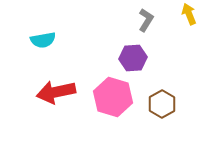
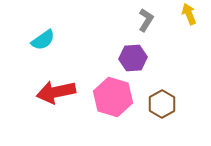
cyan semicircle: rotated 25 degrees counterclockwise
